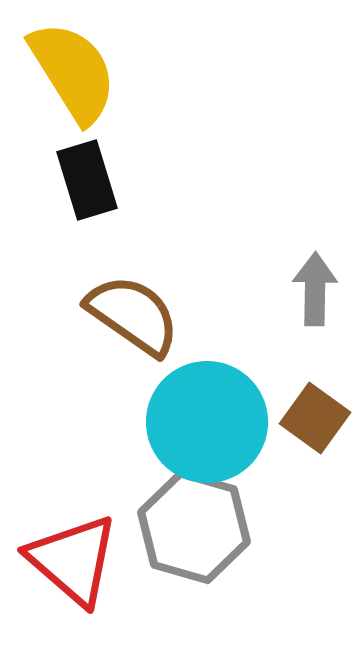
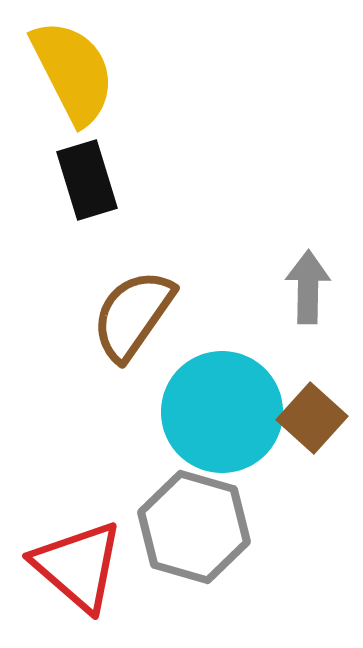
yellow semicircle: rotated 5 degrees clockwise
gray arrow: moved 7 px left, 2 px up
brown semicircle: rotated 90 degrees counterclockwise
brown square: moved 3 px left; rotated 6 degrees clockwise
cyan circle: moved 15 px right, 10 px up
red triangle: moved 5 px right, 6 px down
